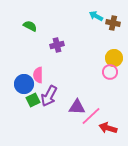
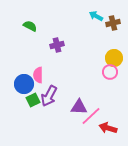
brown cross: rotated 24 degrees counterclockwise
purple triangle: moved 2 px right
